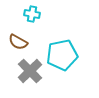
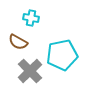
cyan cross: moved 1 px left, 4 px down
